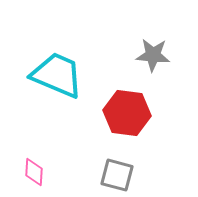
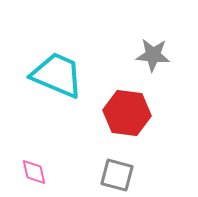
pink diamond: rotated 16 degrees counterclockwise
